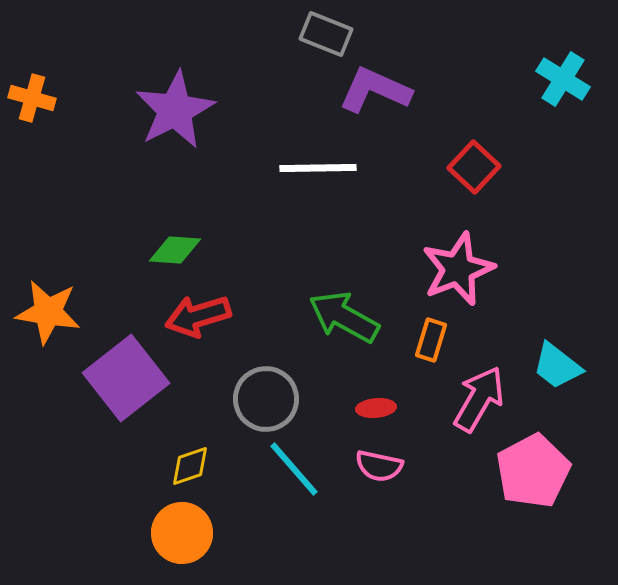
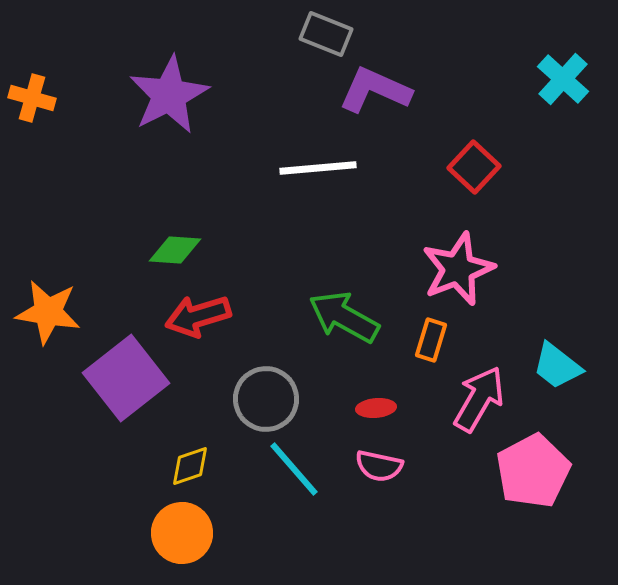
cyan cross: rotated 10 degrees clockwise
purple star: moved 6 px left, 15 px up
white line: rotated 4 degrees counterclockwise
